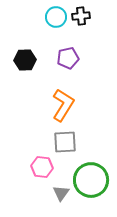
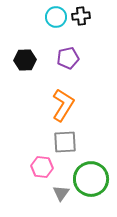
green circle: moved 1 px up
